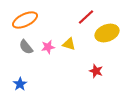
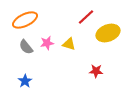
yellow ellipse: moved 1 px right
pink star: moved 1 px left, 4 px up
red star: rotated 16 degrees counterclockwise
blue star: moved 5 px right, 3 px up
